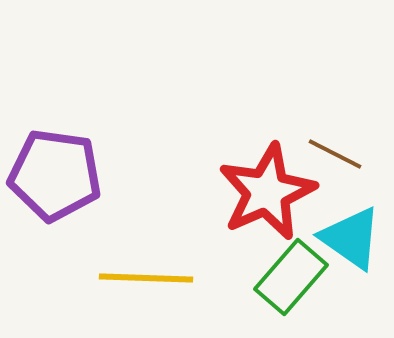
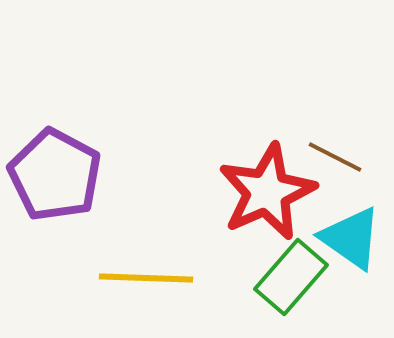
brown line: moved 3 px down
purple pentagon: rotated 20 degrees clockwise
